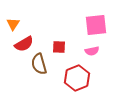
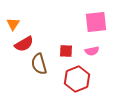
pink square: moved 3 px up
red square: moved 7 px right, 4 px down
red hexagon: moved 1 px down
